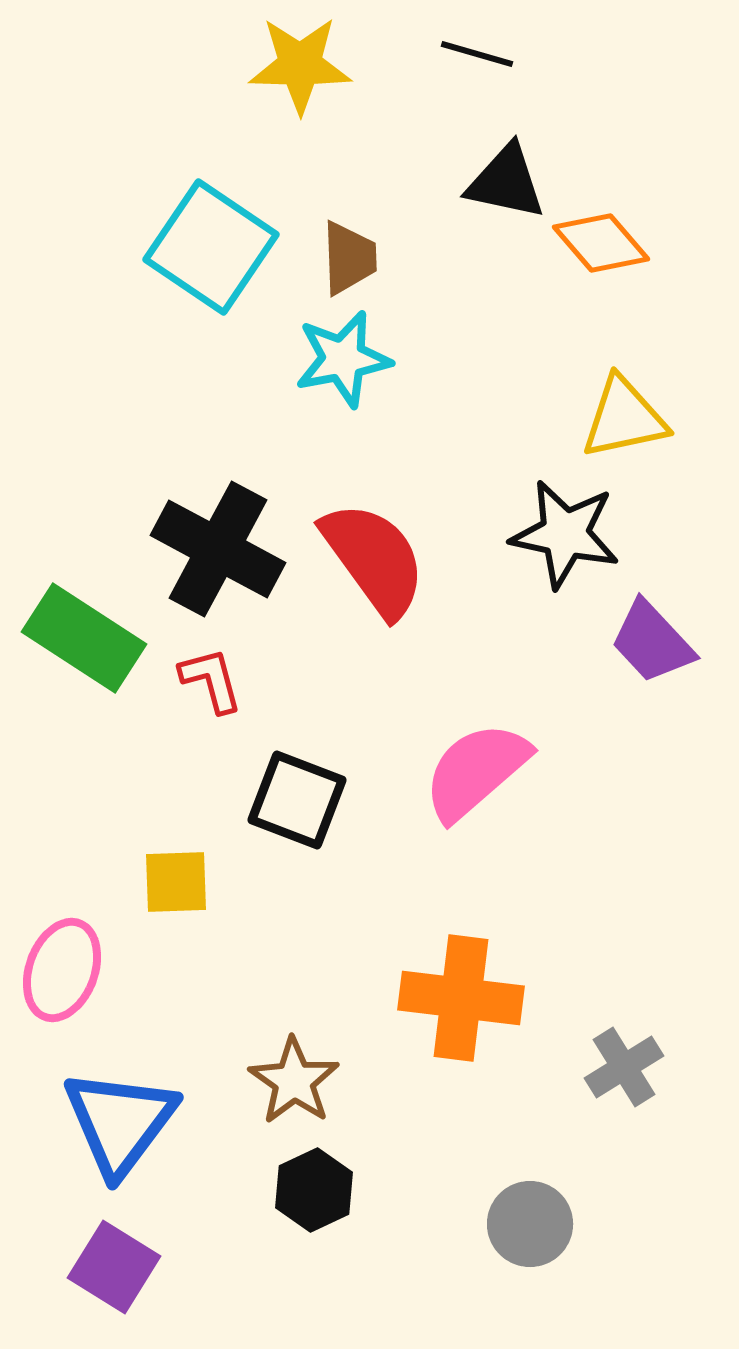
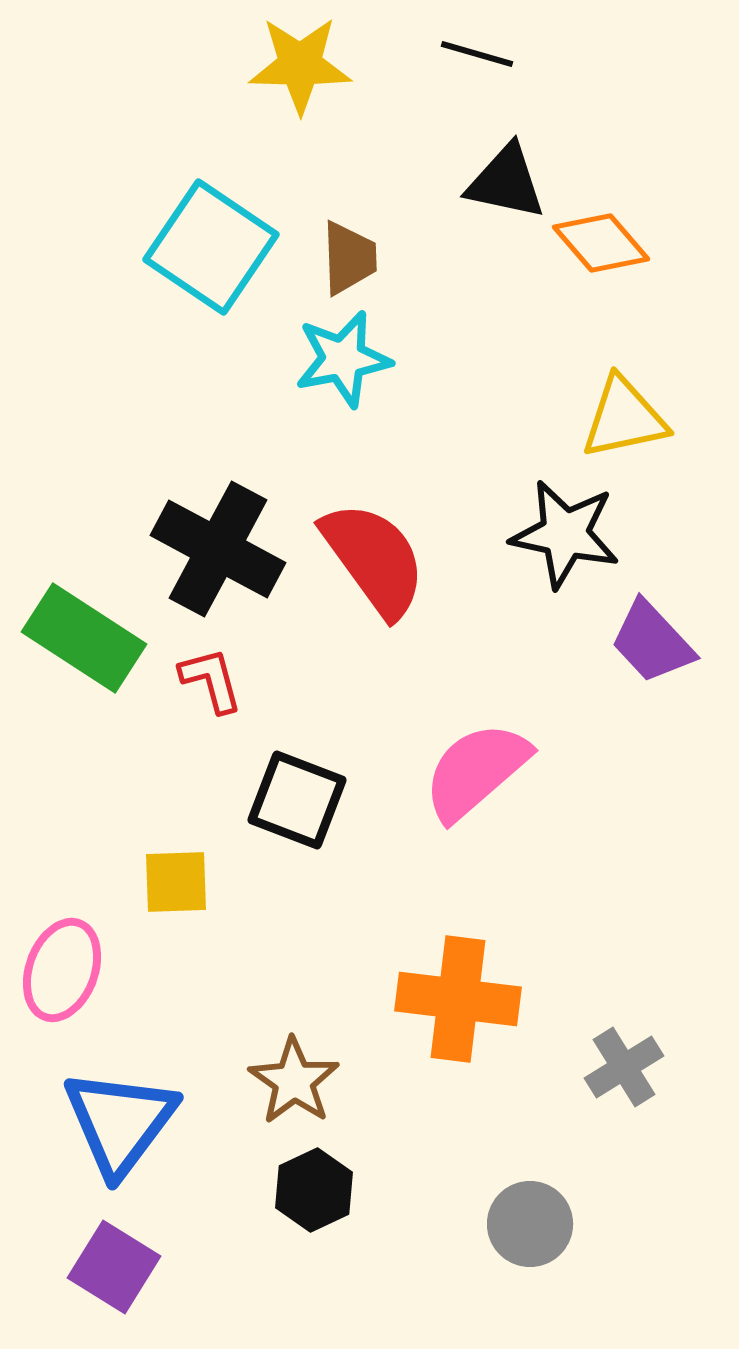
orange cross: moved 3 px left, 1 px down
